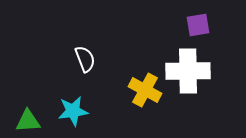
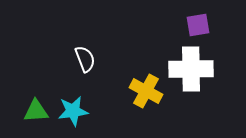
white cross: moved 3 px right, 2 px up
yellow cross: moved 1 px right, 1 px down
green triangle: moved 8 px right, 10 px up
